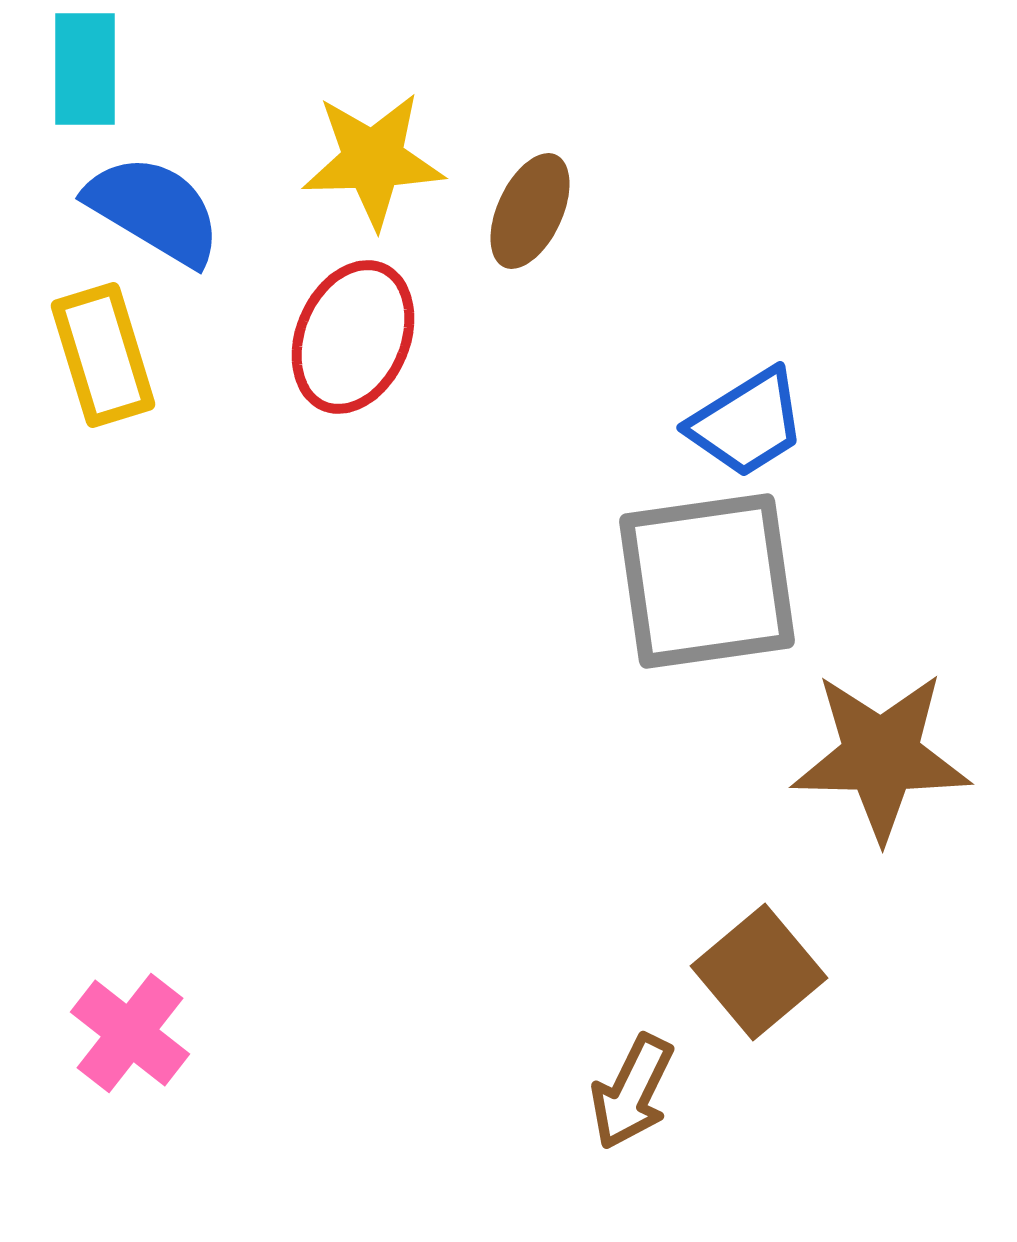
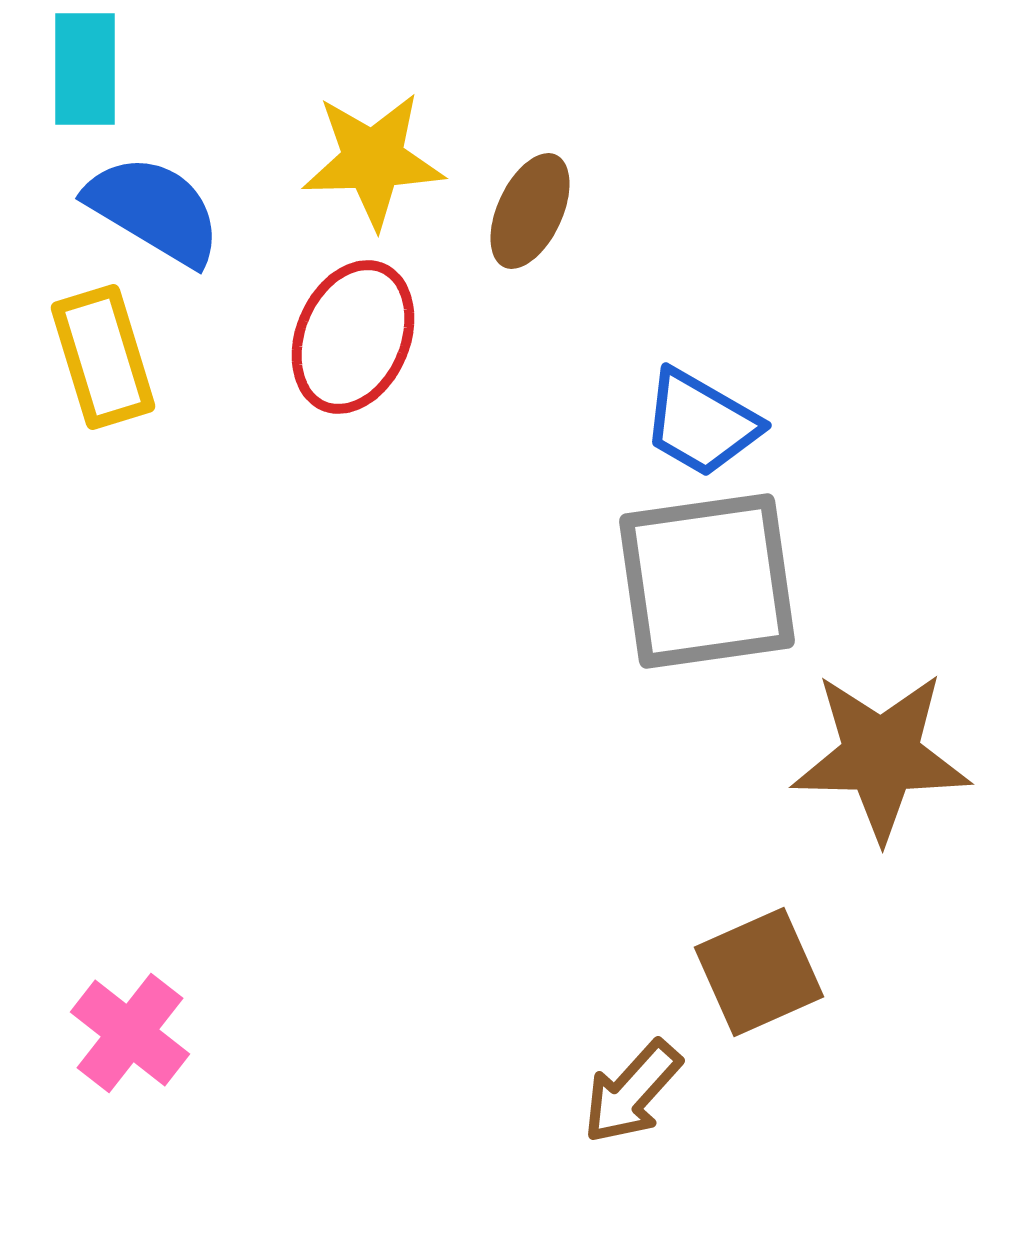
yellow rectangle: moved 2 px down
blue trapezoid: moved 46 px left; rotated 62 degrees clockwise
brown square: rotated 16 degrees clockwise
brown arrow: rotated 16 degrees clockwise
